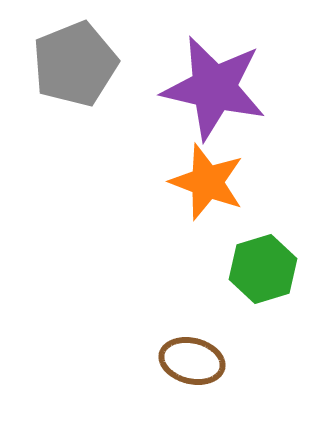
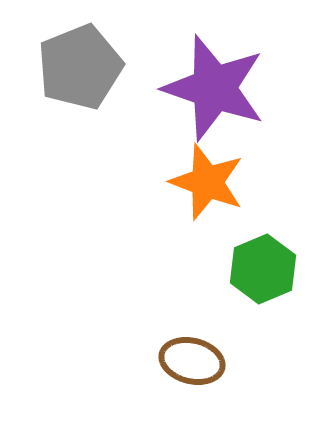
gray pentagon: moved 5 px right, 3 px down
purple star: rotated 6 degrees clockwise
green hexagon: rotated 6 degrees counterclockwise
